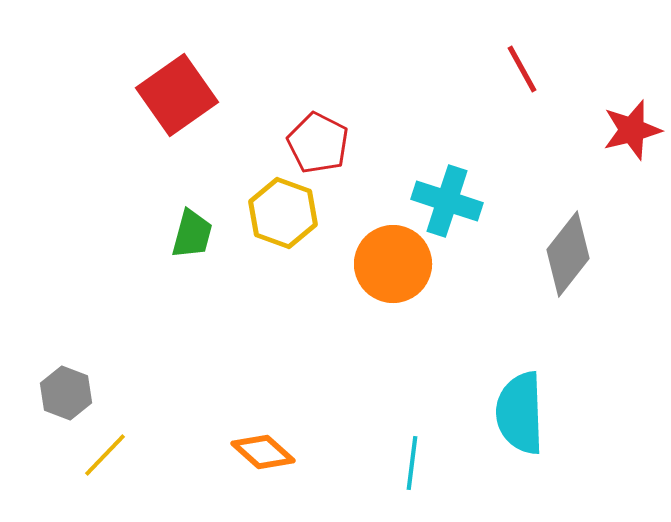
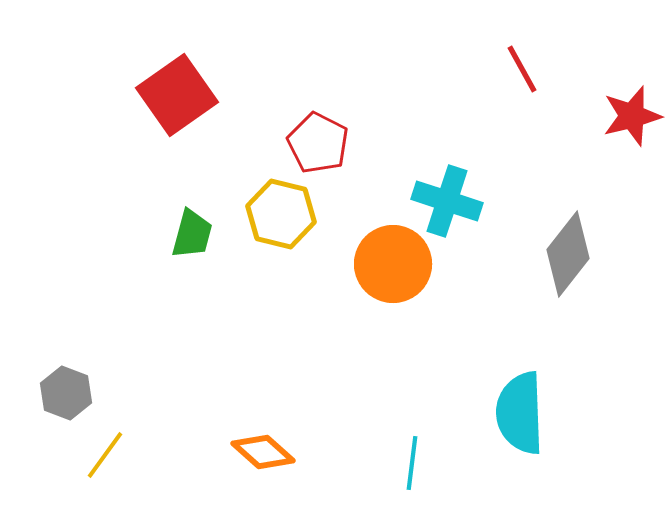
red star: moved 14 px up
yellow hexagon: moved 2 px left, 1 px down; rotated 6 degrees counterclockwise
yellow line: rotated 8 degrees counterclockwise
